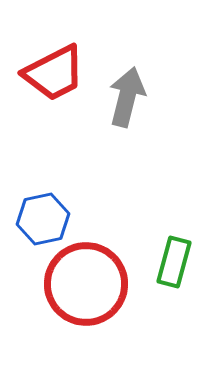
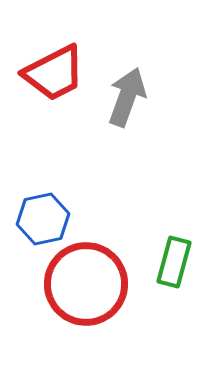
gray arrow: rotated 6 degrees clockwise
